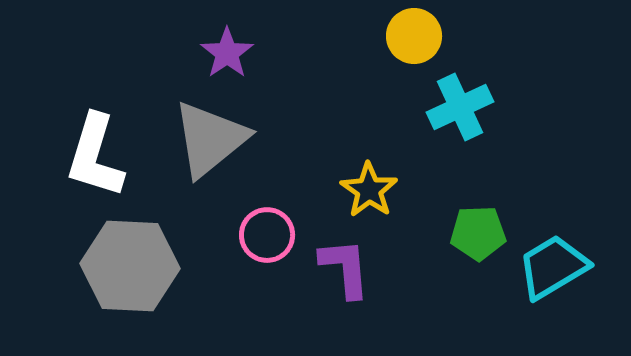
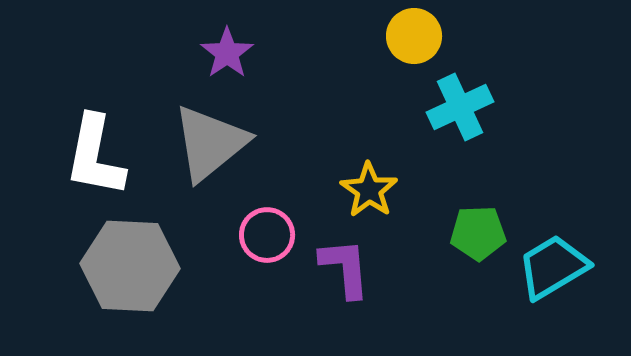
gray triangle: moved 4 px down
white L-shape: rotated 6 degrees counterclockwise
